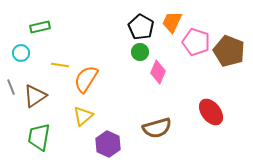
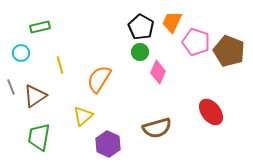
yellow line: rotated 66 degrees clockwise
orange semicircle: moved 13 px right
